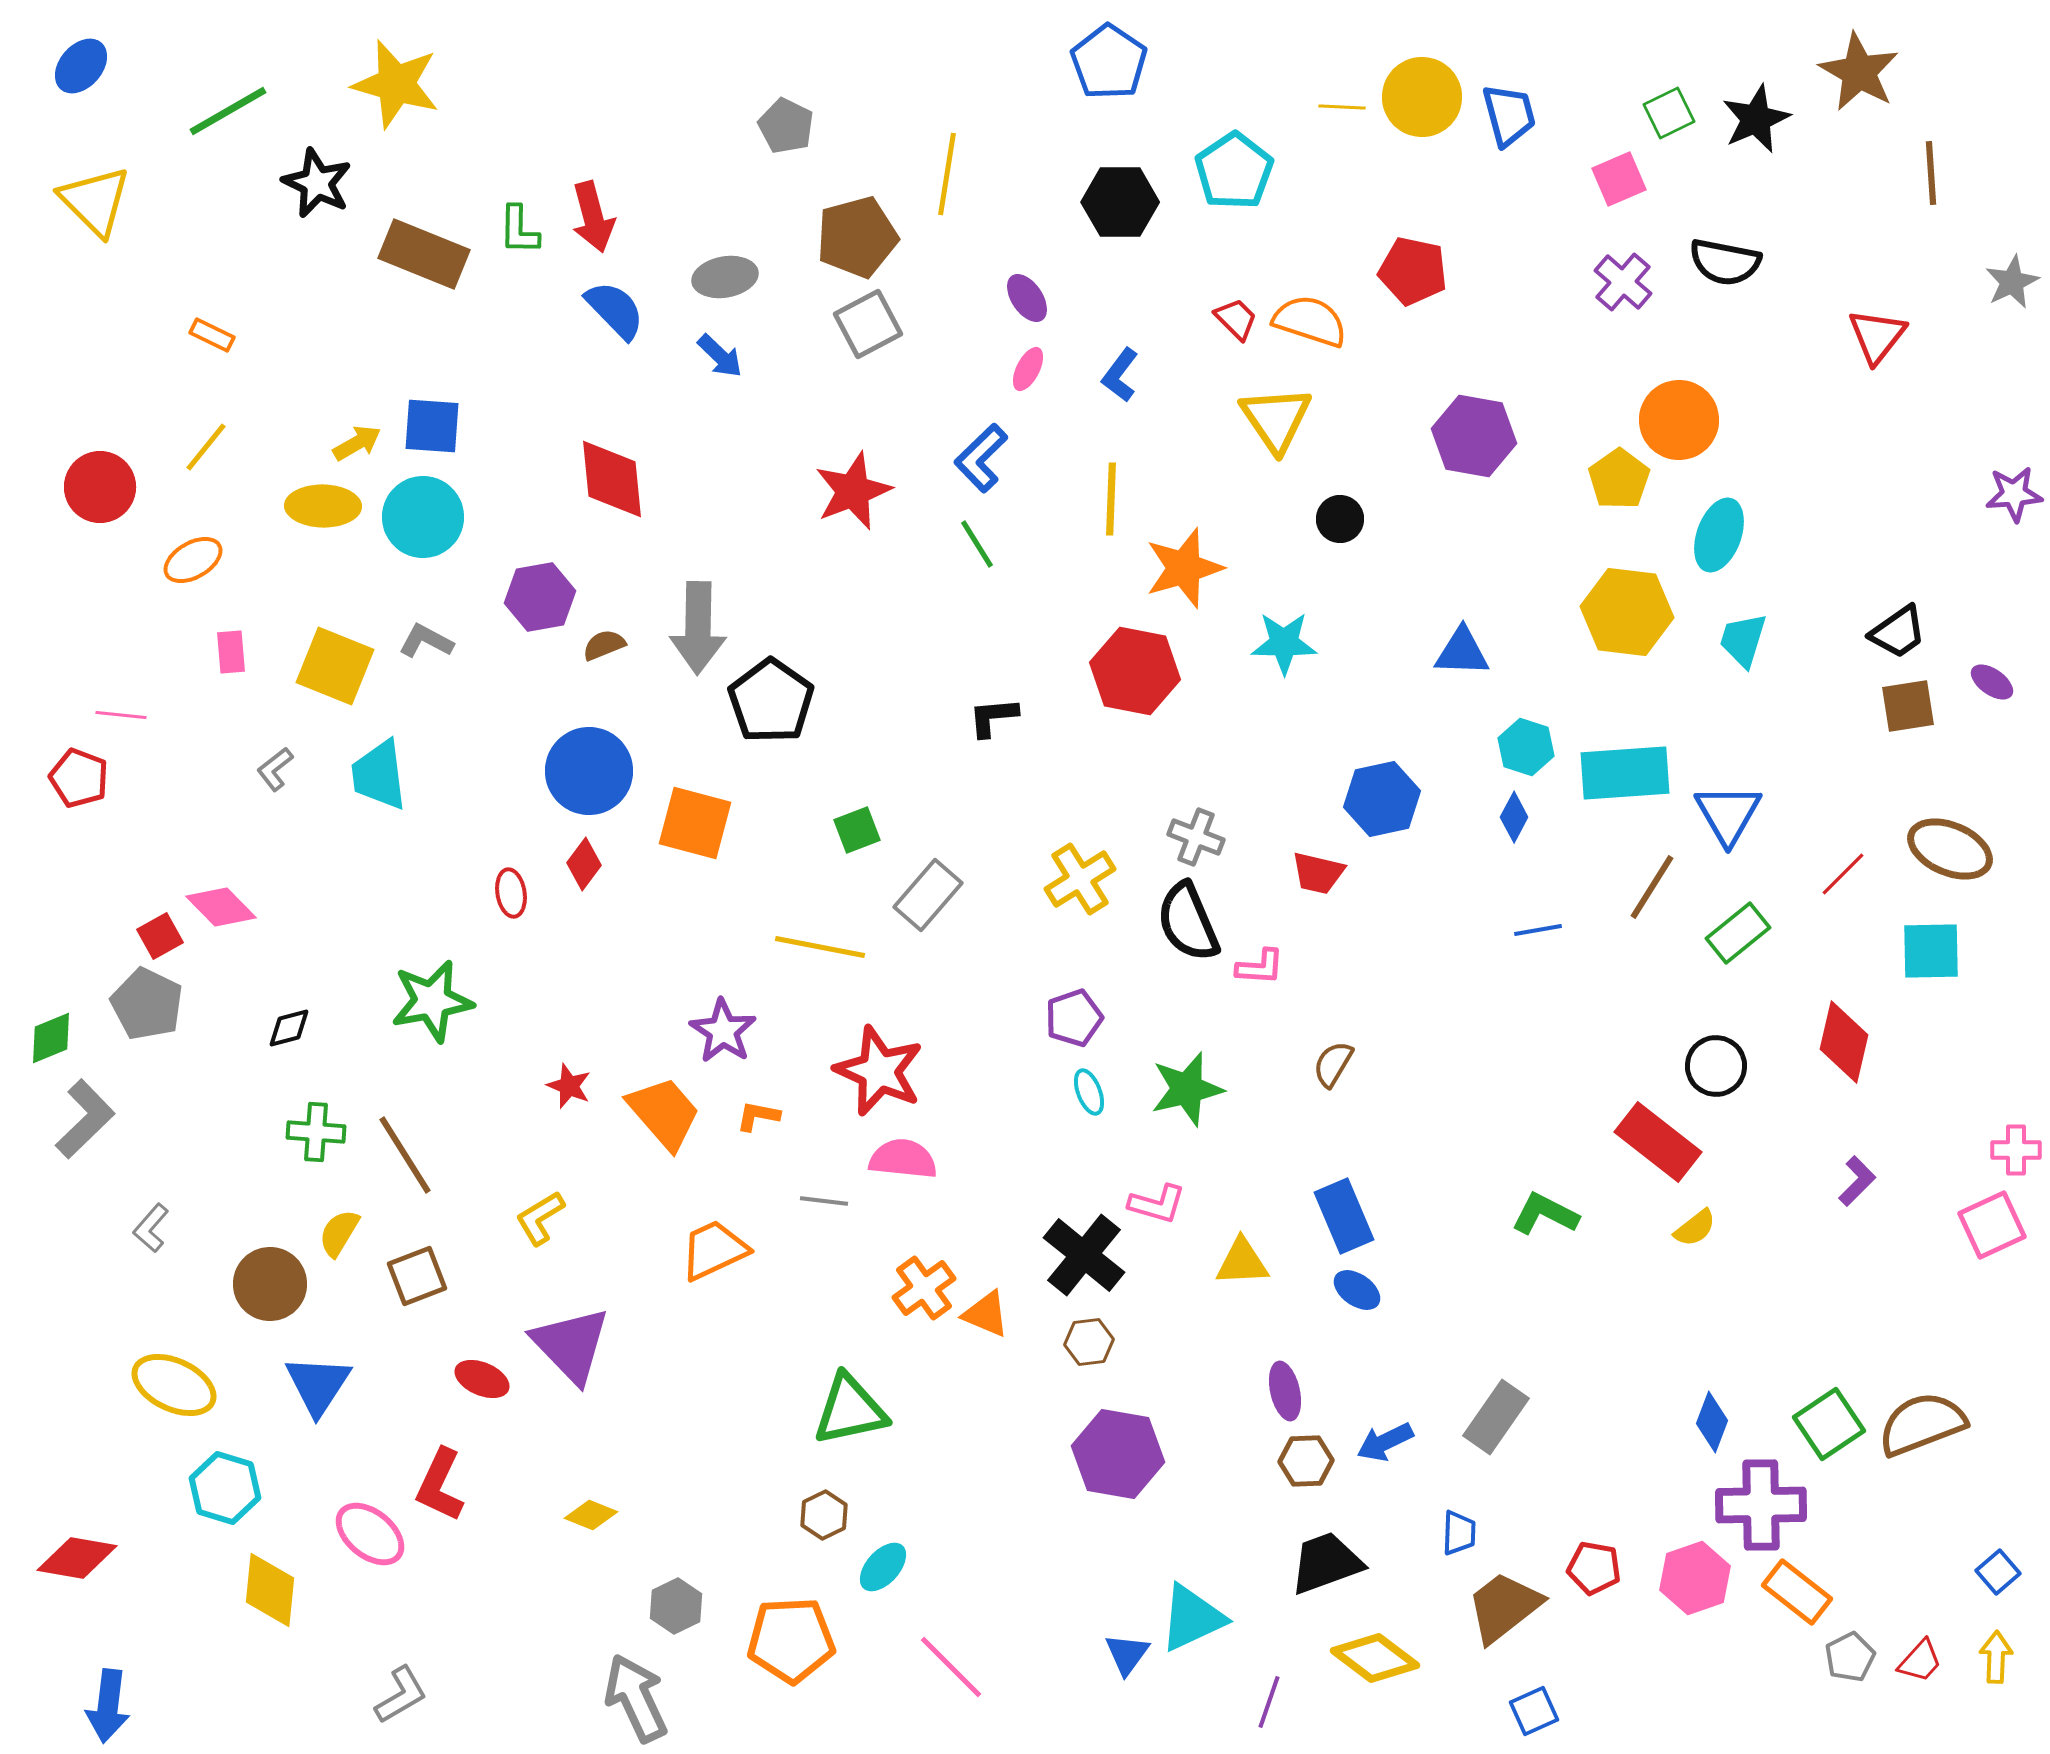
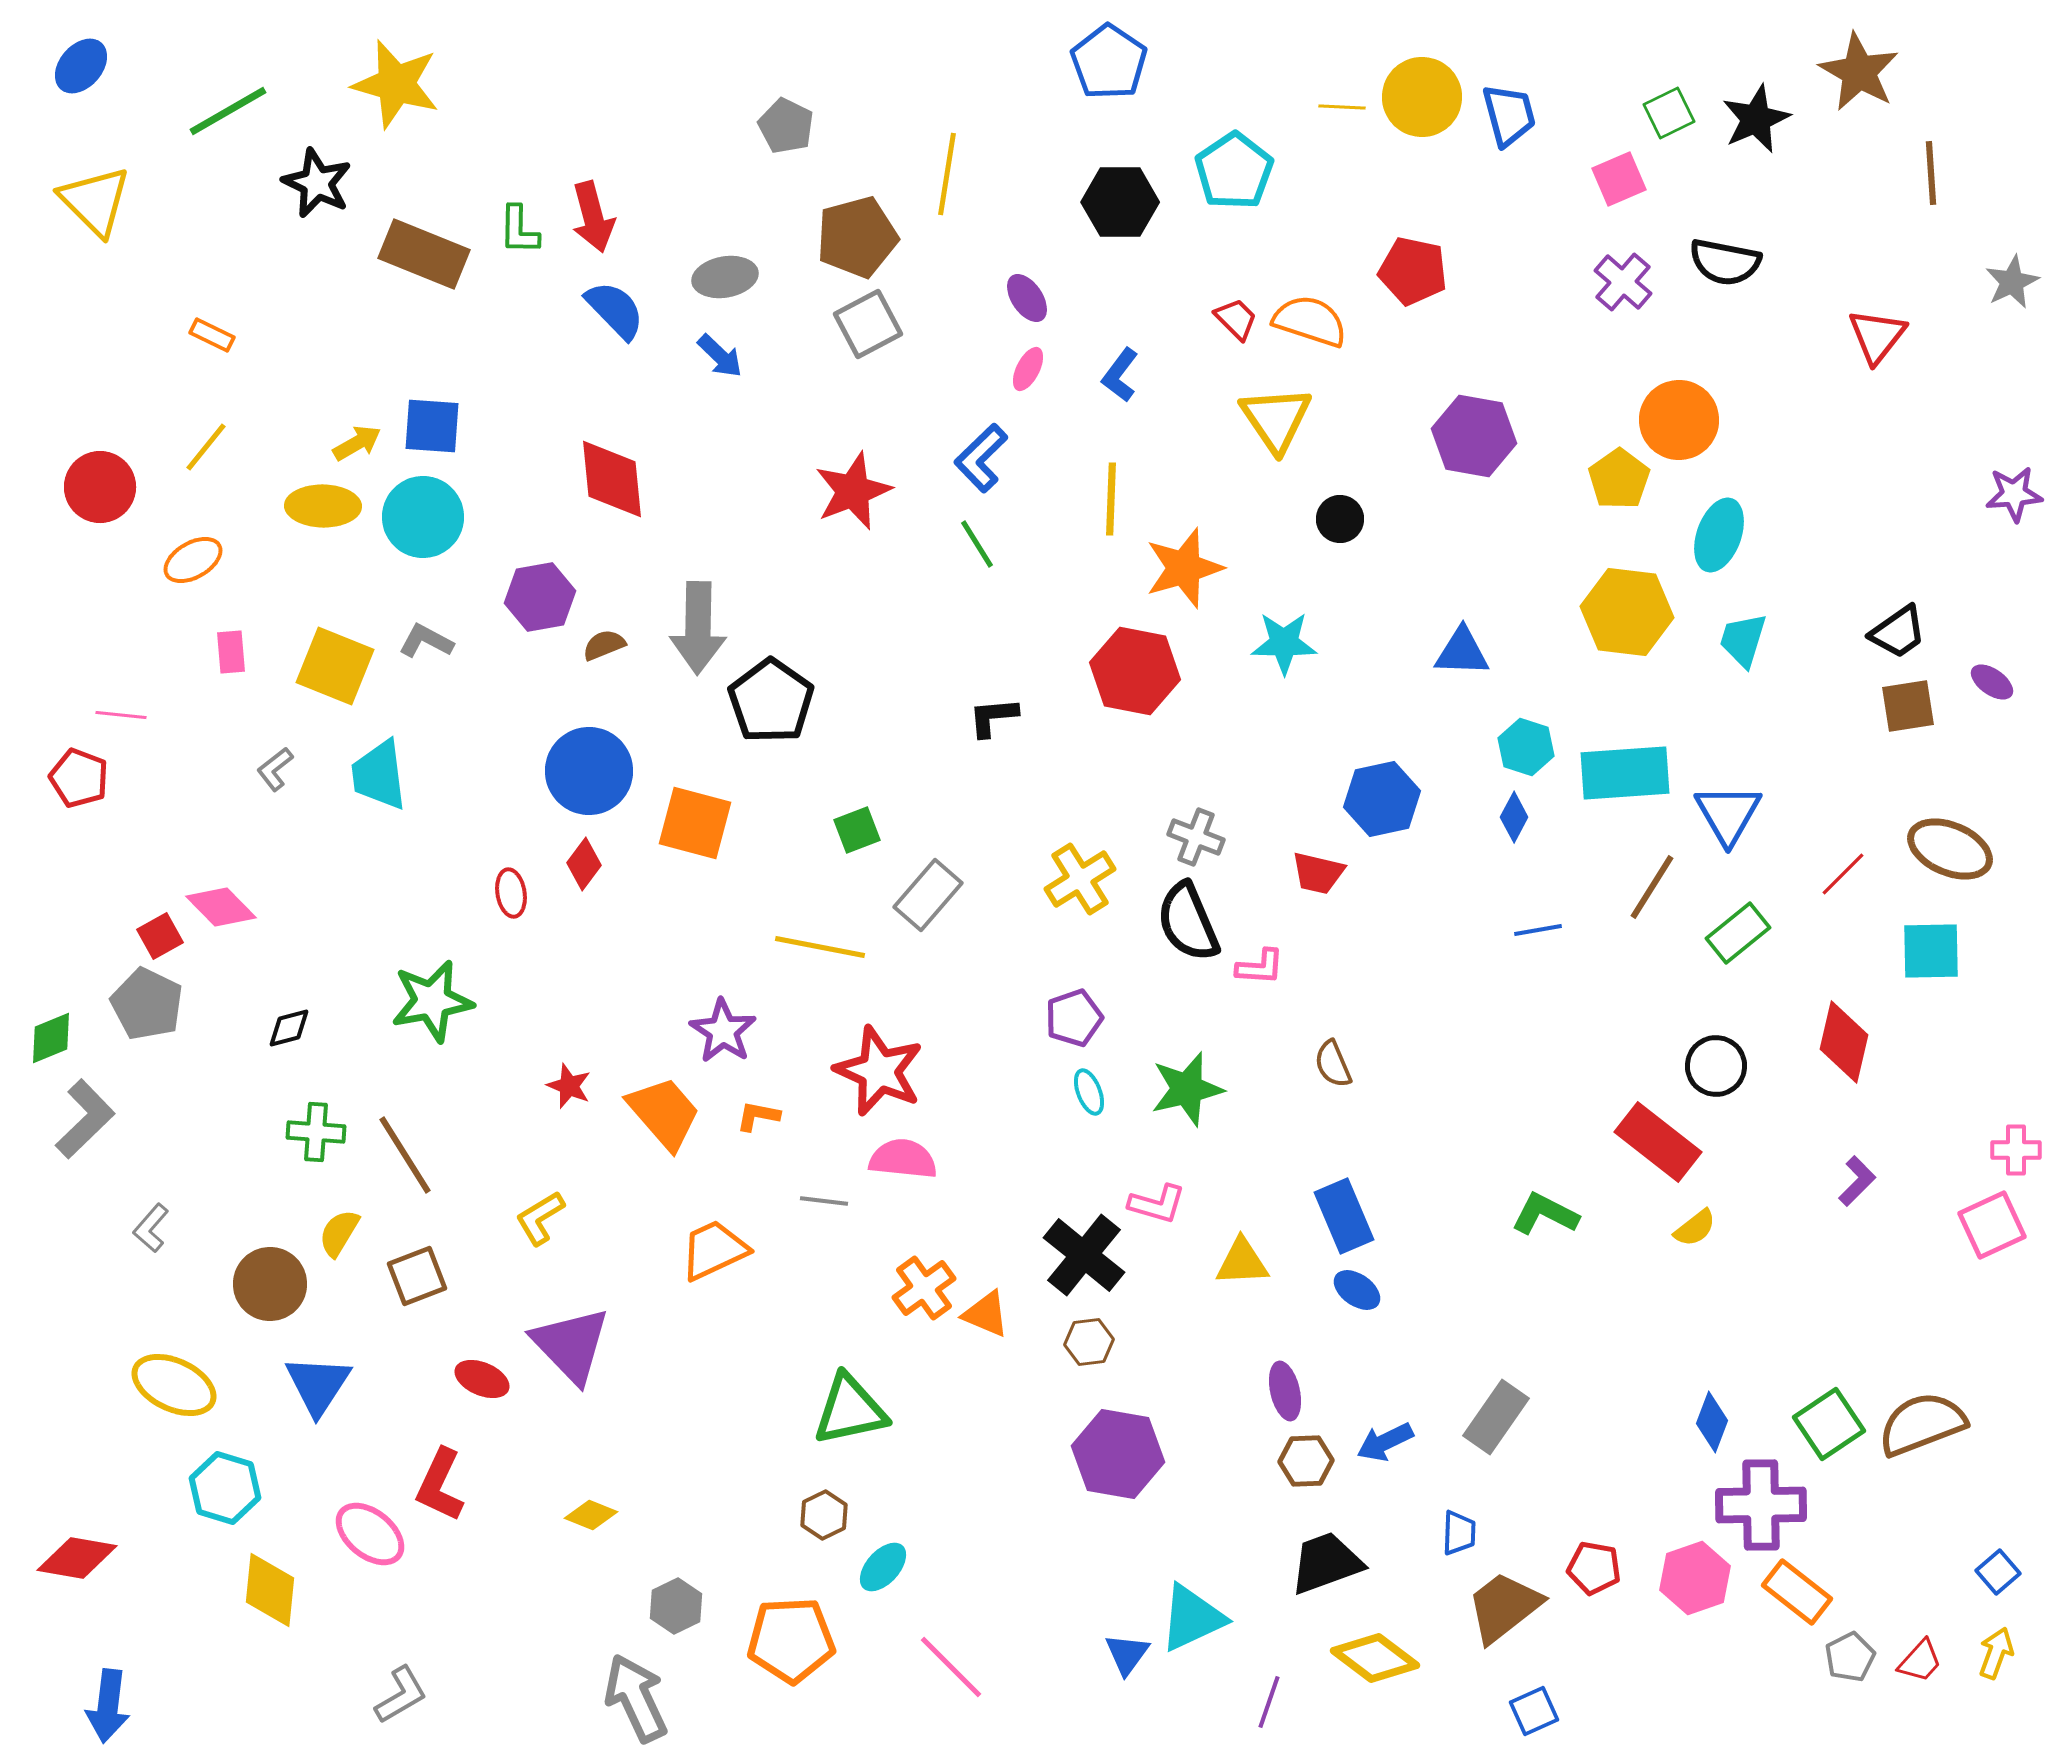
brown semicircle at (1333, 1064): rotated 54 degrees counterclockwise
yellow arrow at (1996, 1657): moved 4 px up; rotated 18 degrees clockwise
